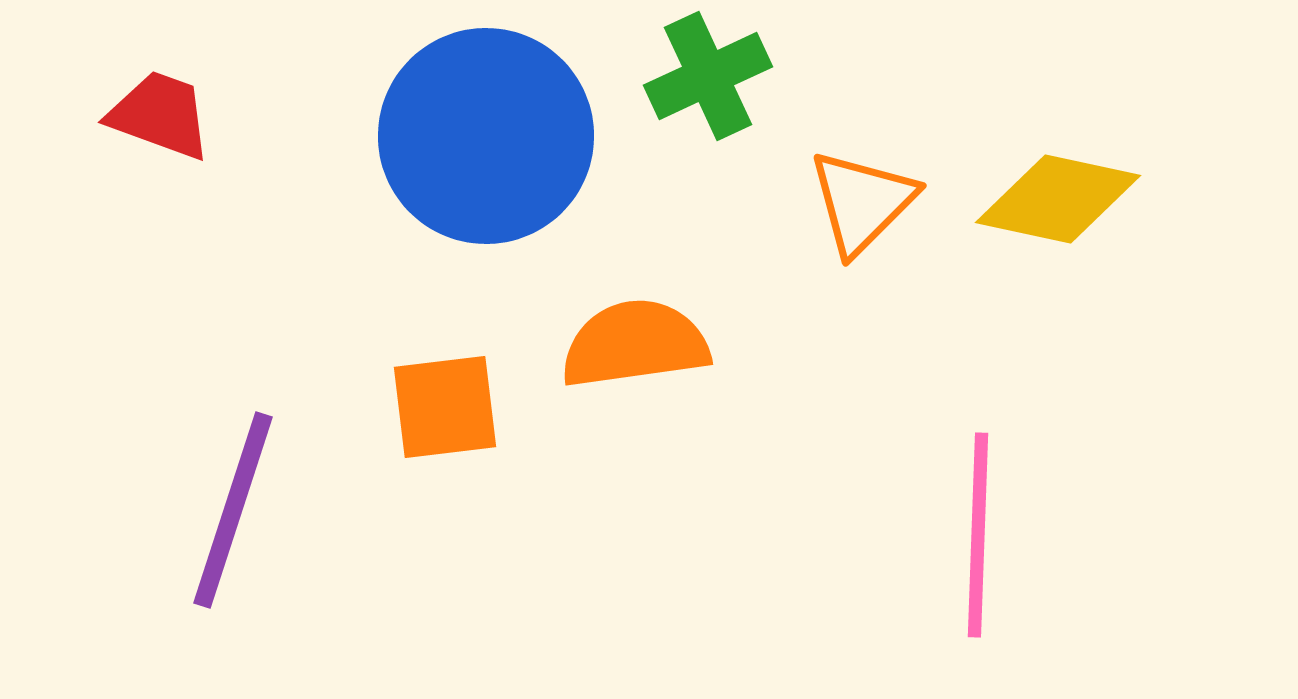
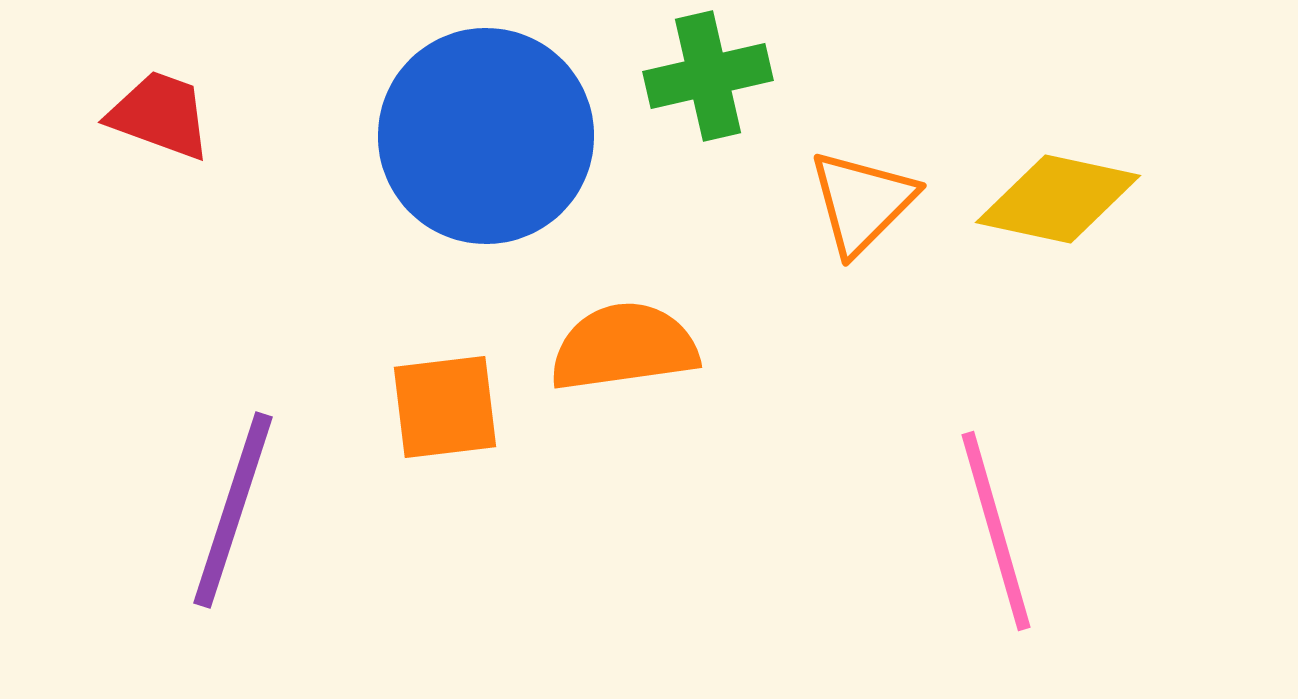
green cross: rotated 12 degrees clockwise
orange semicircle: moved 11 px left, 3 px down
pink line: moved 18 px right, 4 px up; rotated 18 degrees counterclockwise
